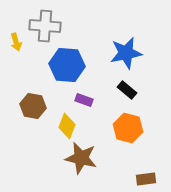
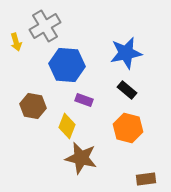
gray cross: rotated 36 degrees counterclockwise
